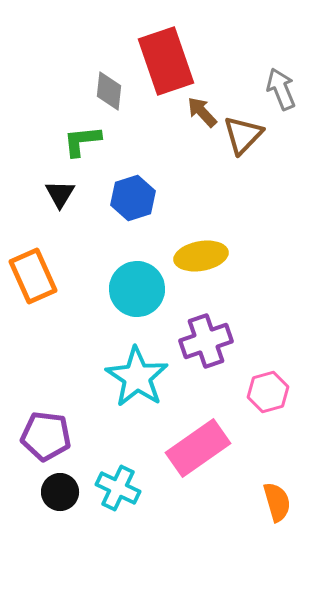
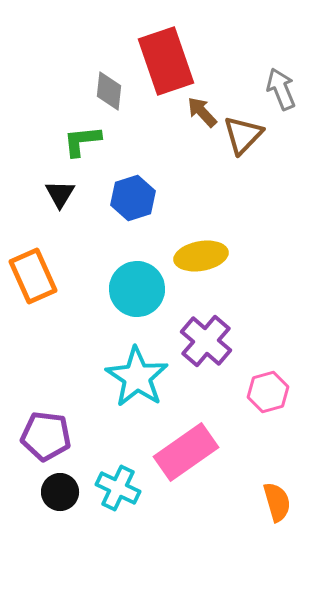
purple cross: rotated 30 degrees counterclockwise
pink rectangle: moved 12 px left, 4 px down
